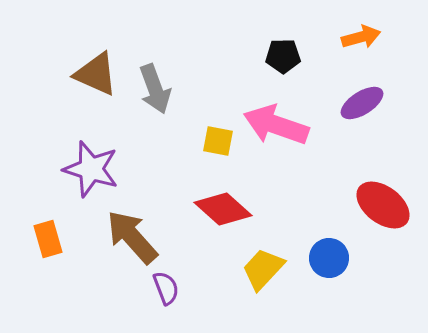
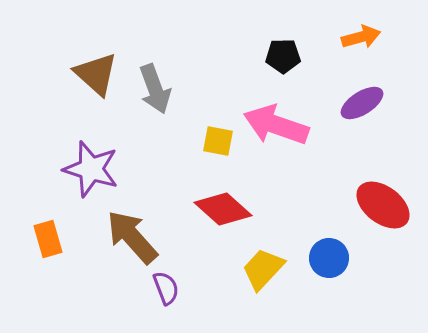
brown triangle: rotated 18 degrees clockwise
